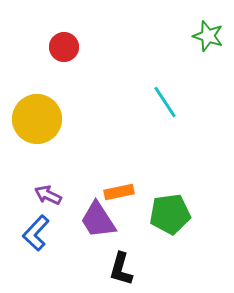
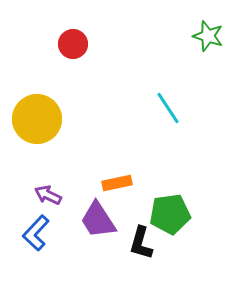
red circle: moved 9 px right, 3 px up
cyan line: moved 3 px right, 6 px down
orange rectangle: moved 2 px left, 9 px up
black L-shape: moved 20 px right, 26 px up
